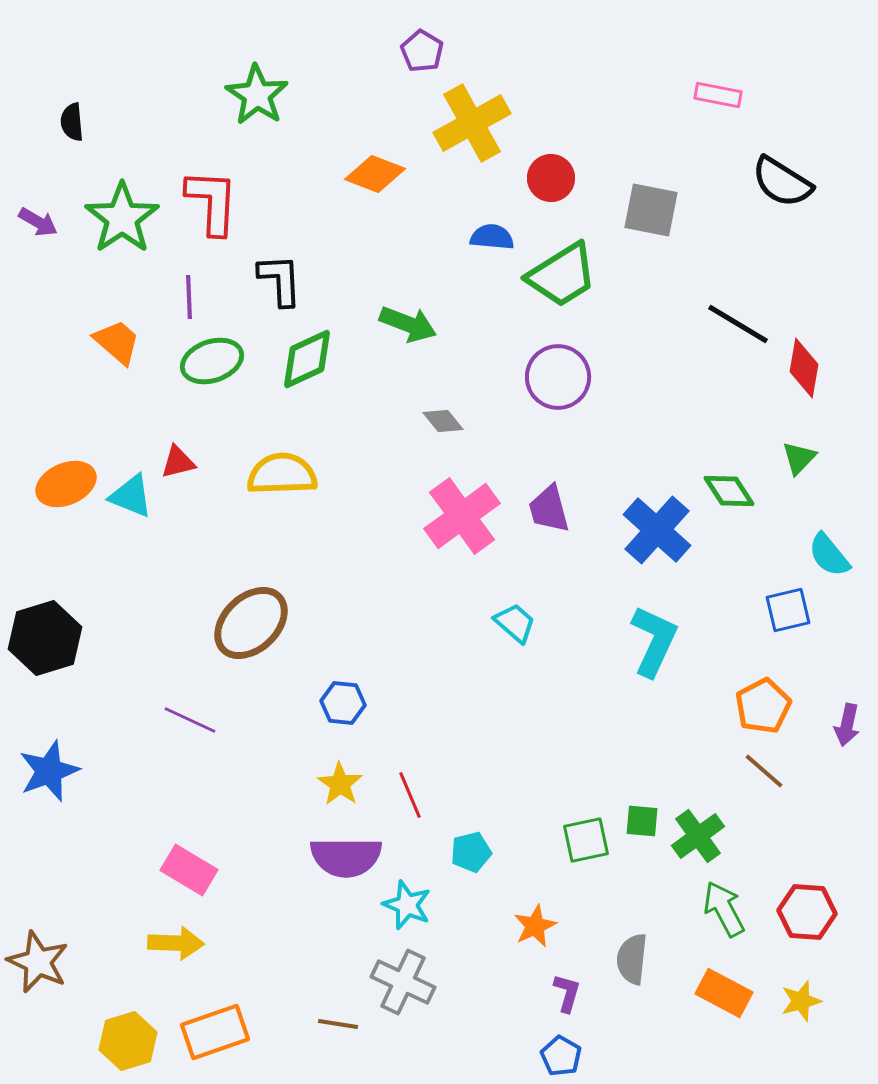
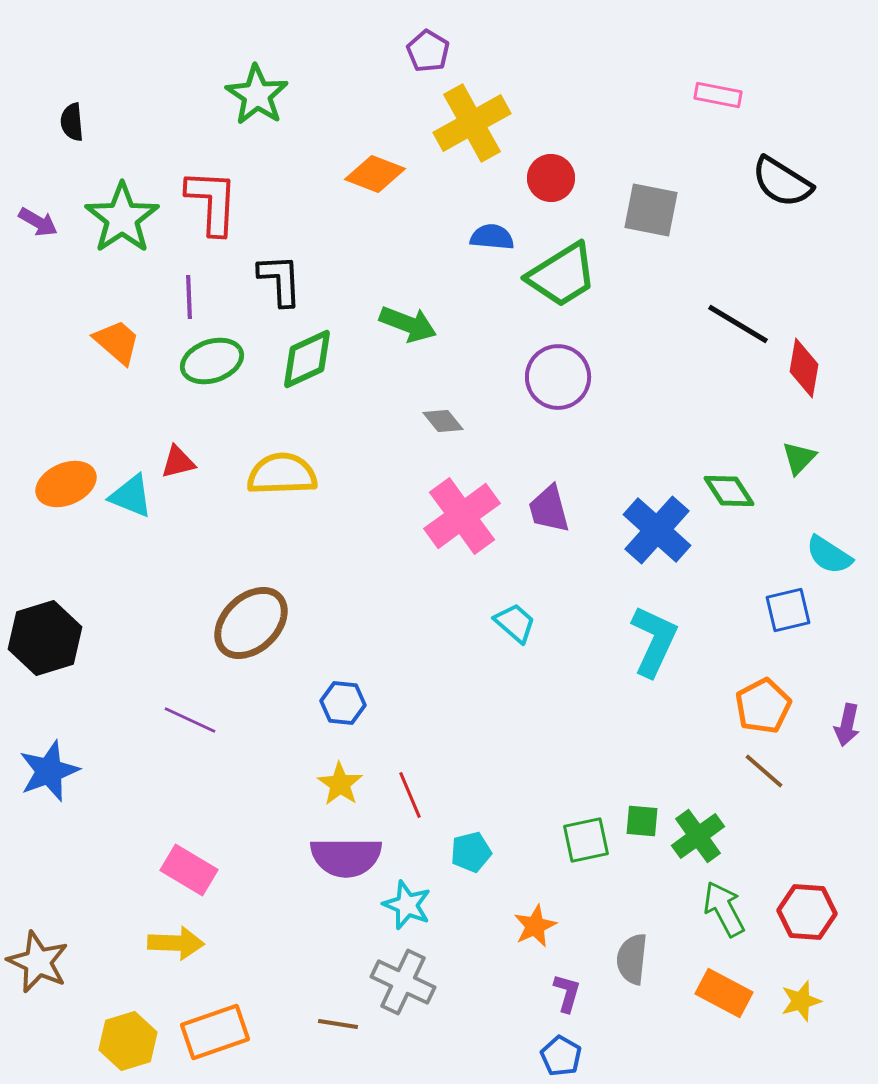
purple pentagon at (422, 51): moved 6 px right
cyan semicircle at (829, 555): rotated 18 degrees counterclockwise
